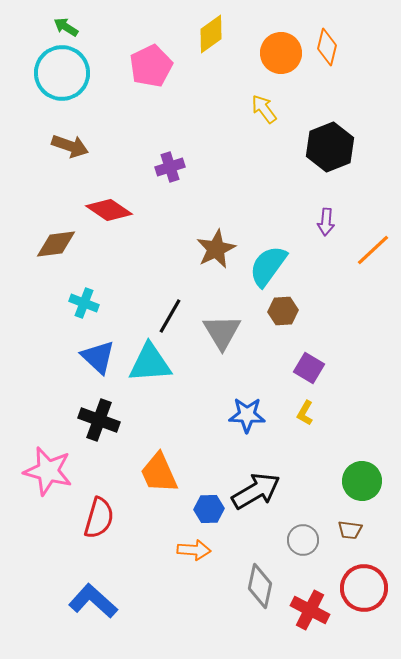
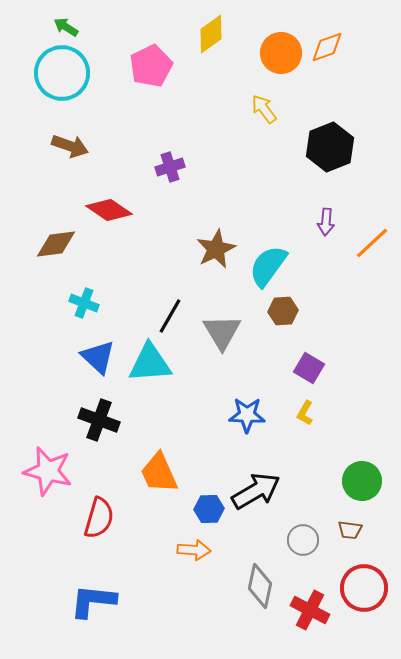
orange diamond: rotated 57 degrees clockwise
orange line: moved 1 px left, 7 px up
blue L-shape: rotated 36 degrees counterclockwise
